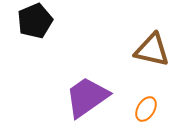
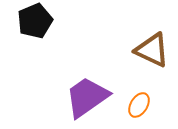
brown triangle: rotated 12 degrees clockwise
orange ellipse: moved 7 px left, 4 px up
